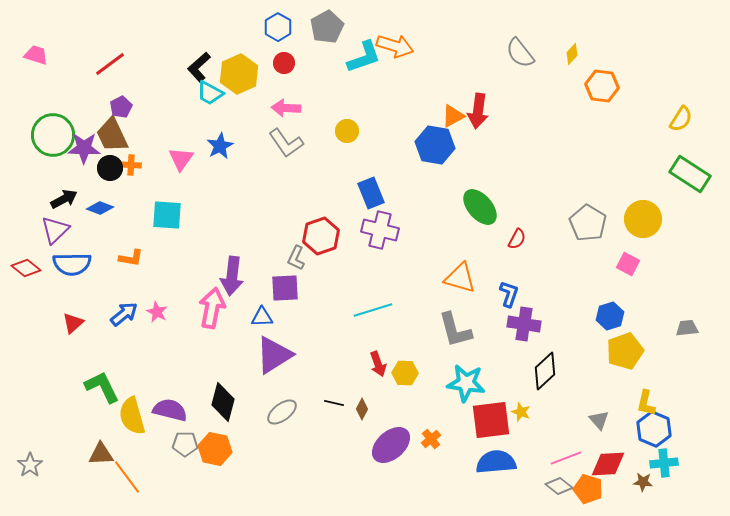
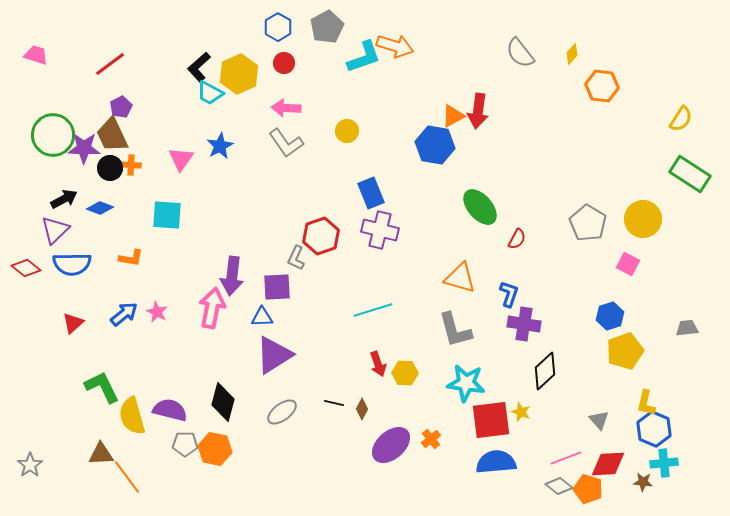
purple square at (285, 288): moved 8 px left, 1 px up
